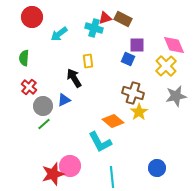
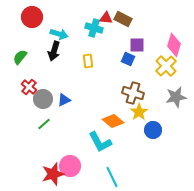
red triangle: moved 1 px right; rotated 24 degrees clockwise
cyan arrow: rotated 126 degrees counterclockwise
pink diamond: rotated 40 degrees clockwise
green semicircle: moved 4 px left, 1 px up; rotated 35 degrees clockwise
black arrow: moved 20 px left, 27 px up; rotated 132 degrees counterclockwise
gray star: moved 1 px down
gray circle: moved 7 px up
blue circle: moved 4 px left, 38 px up
cyan line: rotated 20 degrees counterclockwise
